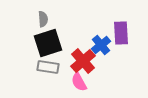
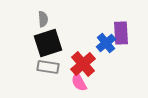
blue cross: moved 5 px right, 2 px up
red cross: moved 3 px down
